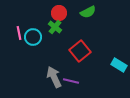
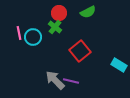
gray arrow: moved 1 px right, 3 px down; rotated 20 degrees counterclockwise
